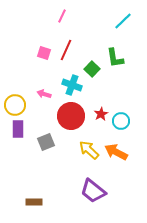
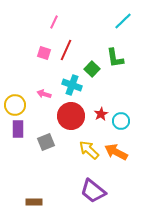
pink line: moved 8 px left, 6 px down
